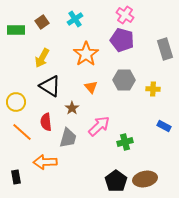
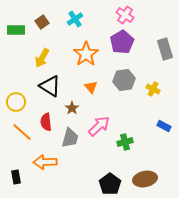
purple pentagon: moved 2 px down; rotated 25 degrees clockwise
gray hexagon: rotated 10 degrees counterclockwise
yellow cross: rotated 24 degrees clockwise
gray trapezoid: moved 2 px right
black pentagon: moved 6 px left, 3 px down
